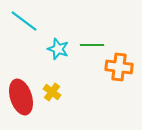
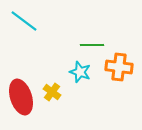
cyan star: moved 22 px right, 23 px down
